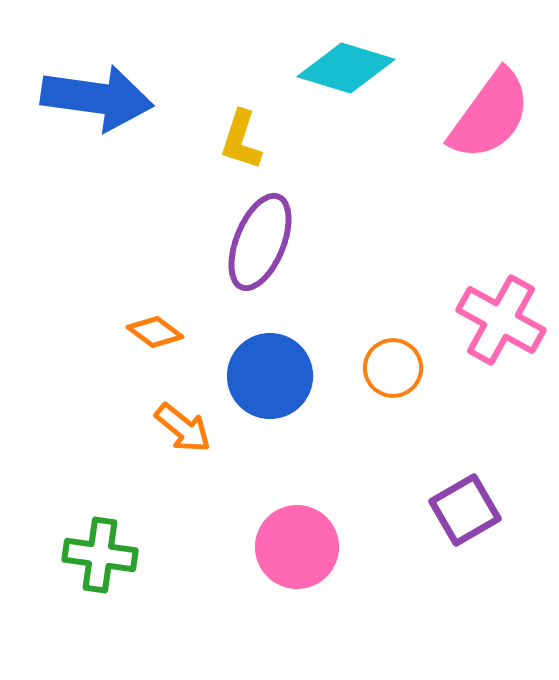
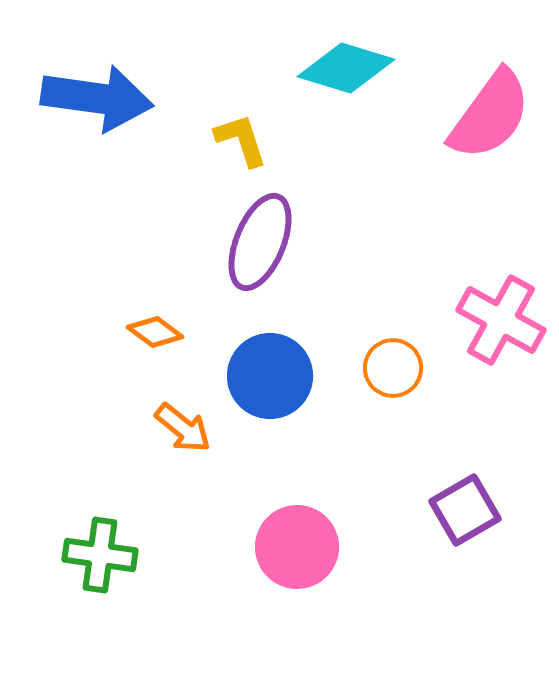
yellow L-shape: rotated 144 degrees clockwise
